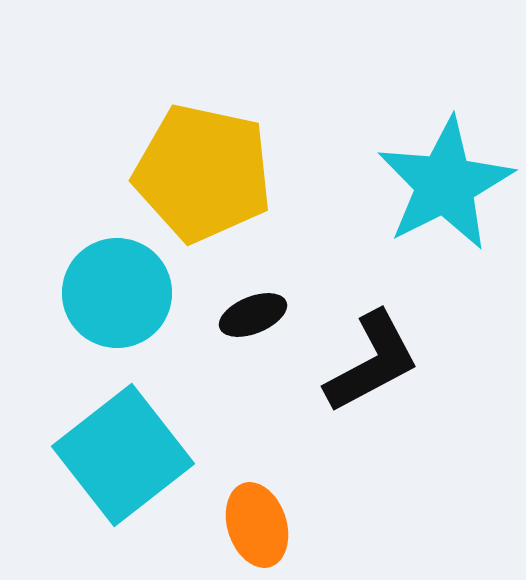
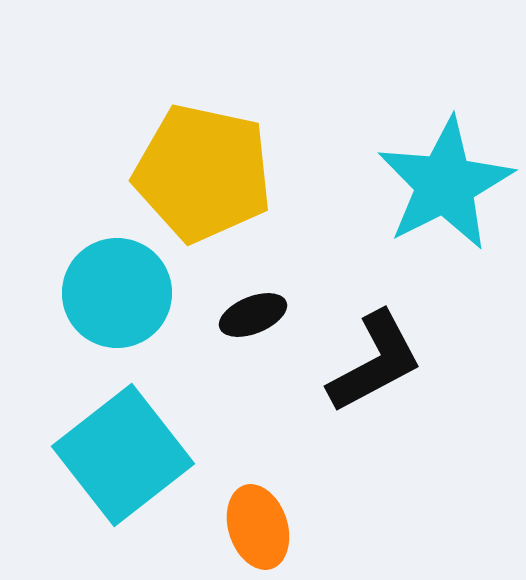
black L-shape: moved 3 px right
orange ellipse: moved 1 px right, 2 px down
